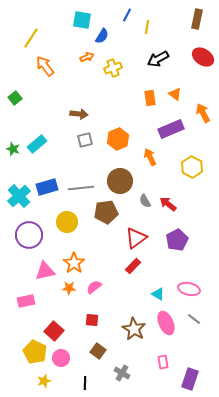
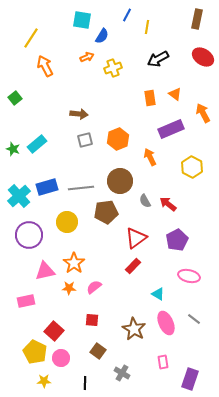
orange arrow at (45, 66): rotated 10 degrees clockwise
pink ellipse at (189, 289): moved 13 px up
yellow star at (44, 381): rotated 16 degrees clockwise
